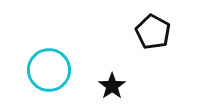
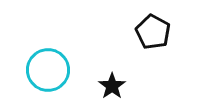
cyan circle: moved 1 px left
